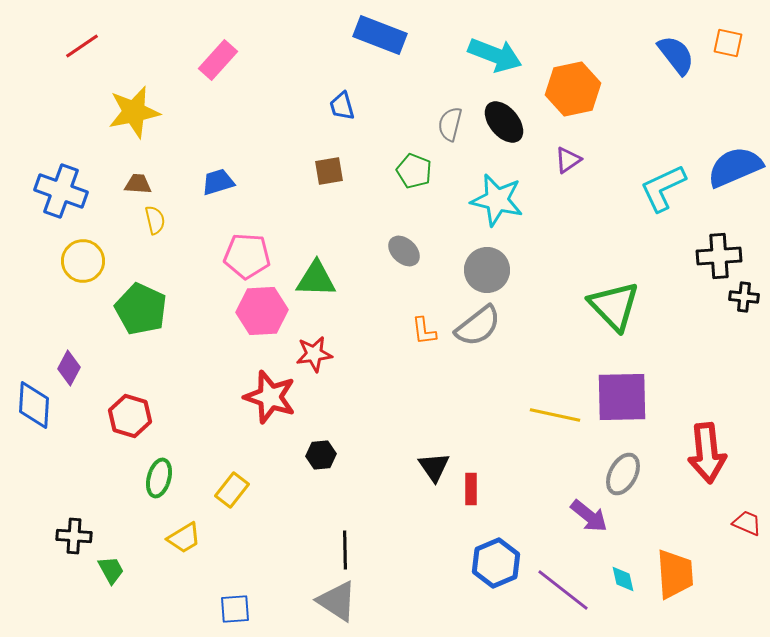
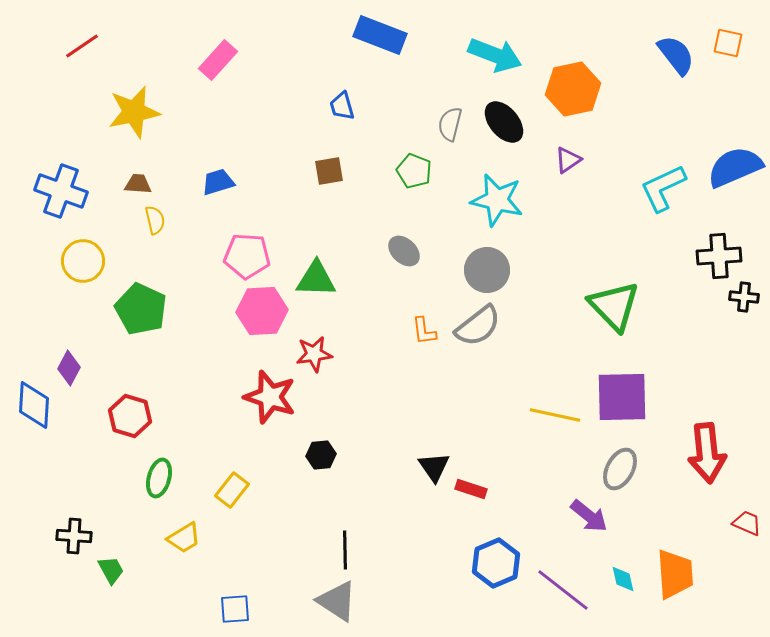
gray ellipse at (623, 474): moved 3 px left, 5 px up
red rectangle at (471, 489): rotated 72 degrees counterclockwise
